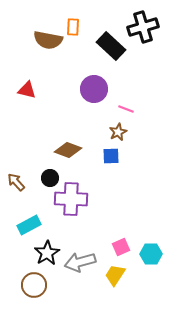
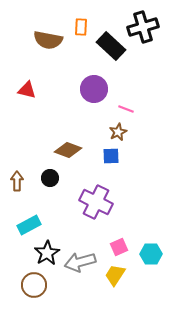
orange rectangle: moved 8 px right
brown arrow: moved 1 px right, 1 px up; rotated 42 degrees clockwise
purple cross: moved 25 px right, 3 px down; rotated 24 degrees clockwise
pink square: moved 2 px left
